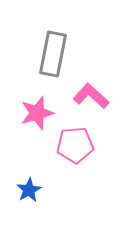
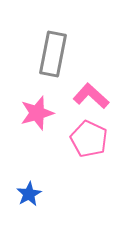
pink pentagon: moved 14 px right, 6 px up; rotated 30 degrees clockwise
blue star: moved 4 px down
